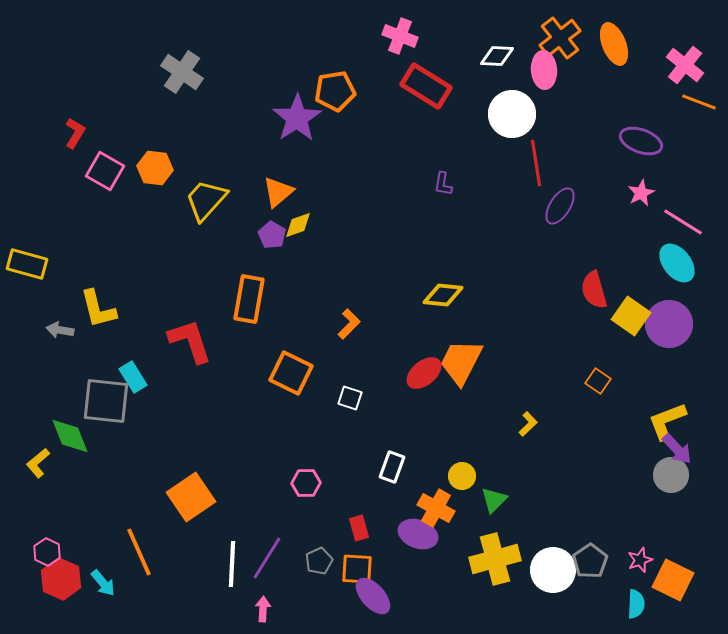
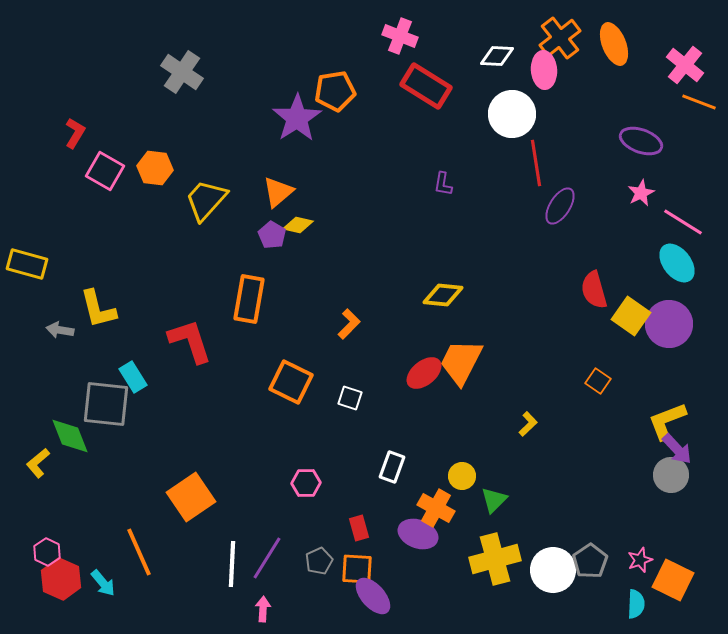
yellow diamond at (298, 225): rotated 32 degrees clockwise
orange square at (291, 373): moved 9 px down
gray square at (106, 401): moved 3 px down
